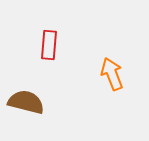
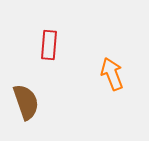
brown semicircle: rotated 57 degrees clockwise
